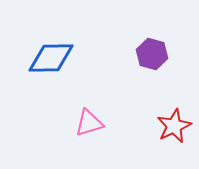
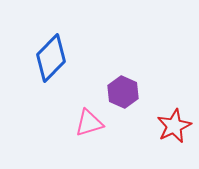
purple hexagon: moved 29 px left, 38 px down; rotated 8 degrees clockwise
blue diamond: rotated 45 degrees counterclockwise
